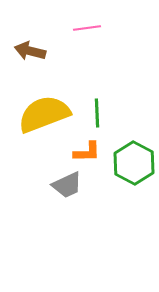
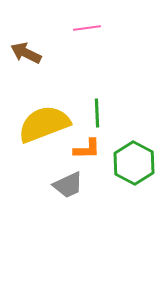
brown arrow: moved 4 px left, 2 px down; rotated 12 degrees clockwise
yellow semicircle: moved 10 px down
orange L-shape: moved 3 px up
gray trapezoid: moved 1 px right
